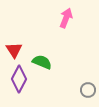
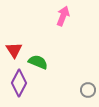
pink arrow: moved 3 px left, 2 px up
green semicircle: moved 4 px left
purple diamond: moved 4 px down
